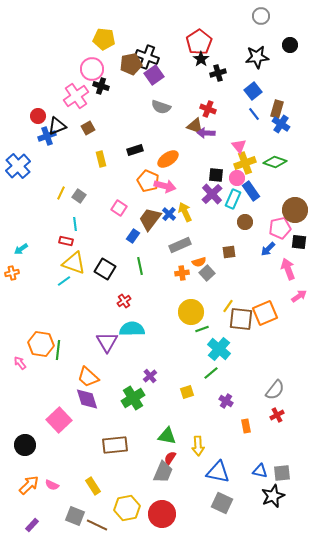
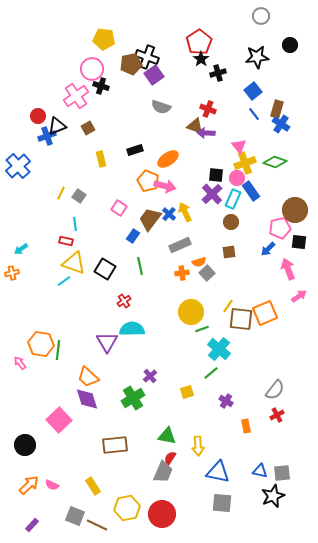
brown circle at (245, 222): moved 14 px left
gray square at (222, 503): rotated 20 degrees counterclockwise
